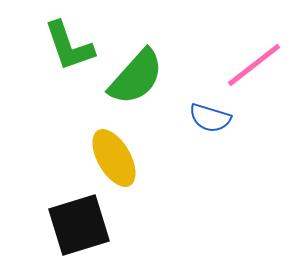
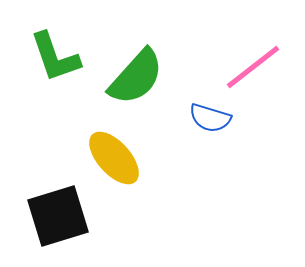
green L-shape: moved 14 px left, 11 px down
pink line: moved 1 px left, 2 px down
yellow ellipse: rotated 12 degrees counterclockwise
black square: moved 21 px left, 9 px up
